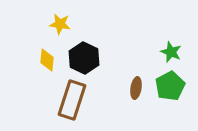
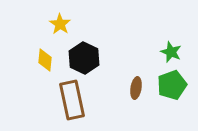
yellow star: rotated 25 degrees clockwise
yellow diamond: moved 2 px left
green pentagon: moved 2 px right, 1 px up; rotated 8 degrees clockwise
brown rectangle: rotated 30 degrees counterclockwise
